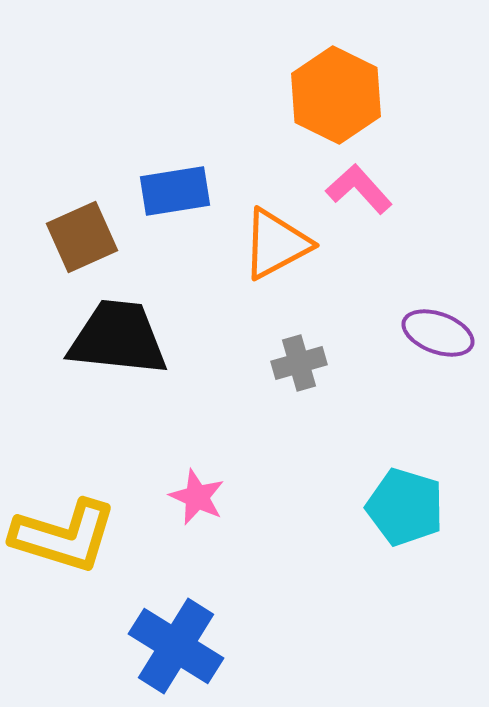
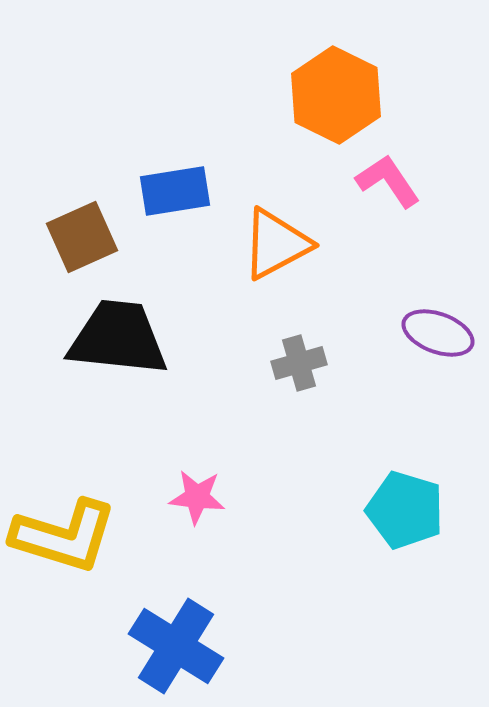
pink L-shape: moved 29 px right, 8 px up; rotated 8 degrees clockwise
pink star: rotated 18 degrees counterclockwise
cyan pentagon: moved 3 px down
